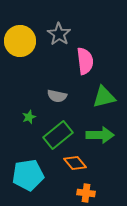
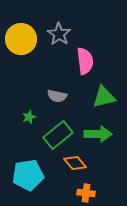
yellow circle: moved 1 px right, 2 px up
green arrow: moved 2 px left, 1 px up
